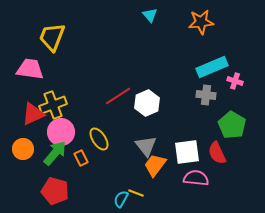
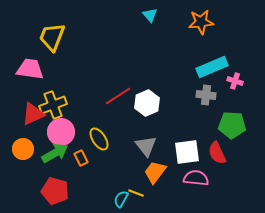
green pentagon: rotated 28 degrees counterclockwise
green arrow: rotated 20 degrees clockwise
orange trapezoid: moved 7 px down
